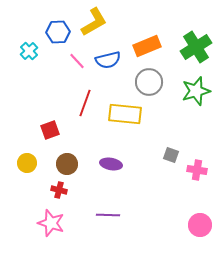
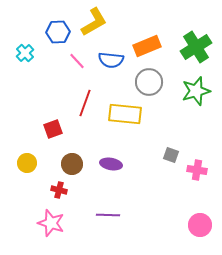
cyan cross: moved 4 px left, 2 px down
blue semicircle: moved 3 px right; rotated 20 degrees clockwise
red square: moved 3 px right, 1 px up
brown circle: moved 5 px right
